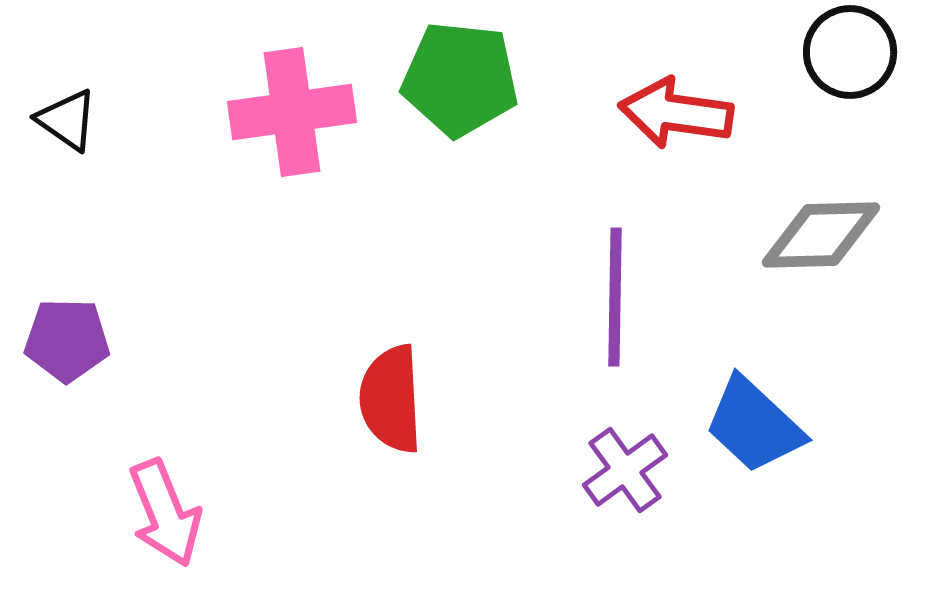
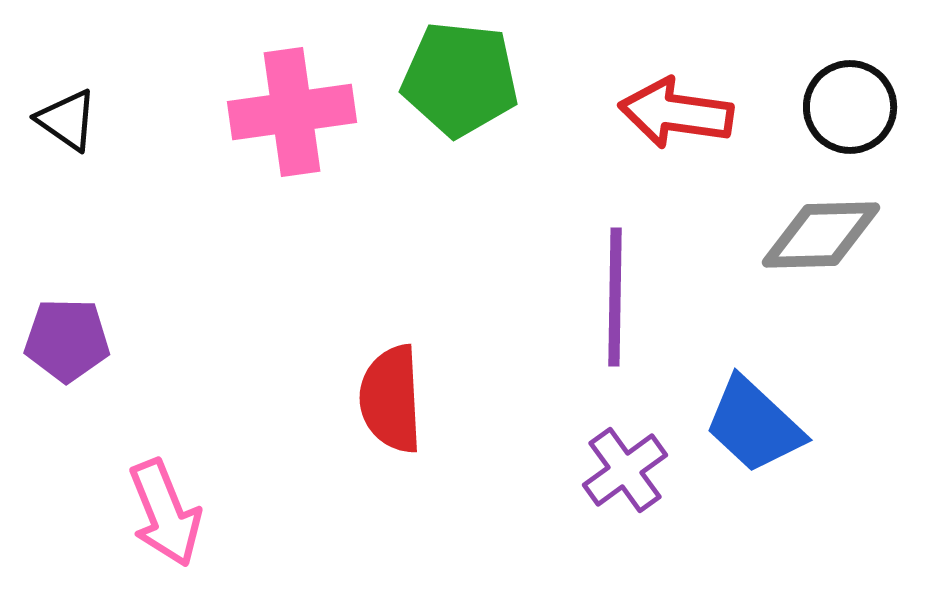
black circle: moved 55 px down
